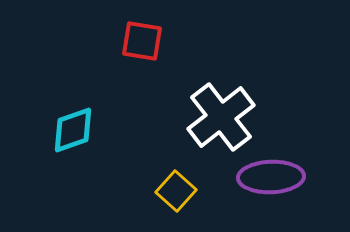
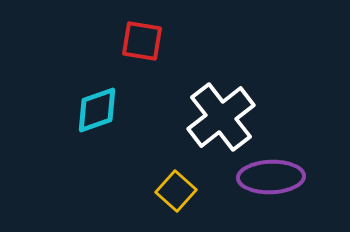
cyan diamond: moved 24 px right, 20 px up
